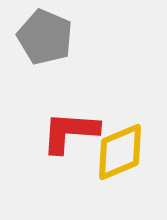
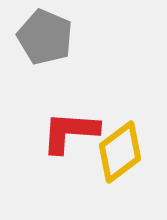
yellow diamond: rotated 14 degrees counterclockwise
